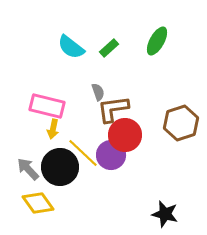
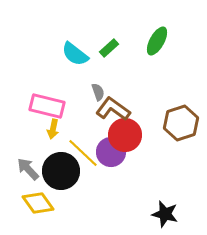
cyan semicircle: moved 4 px right, 7 px down
brown L-shape: rotated 44 degrees clockwise
purple circle: moved 3 px up
black circle: moved 1 px right, 4 px down
